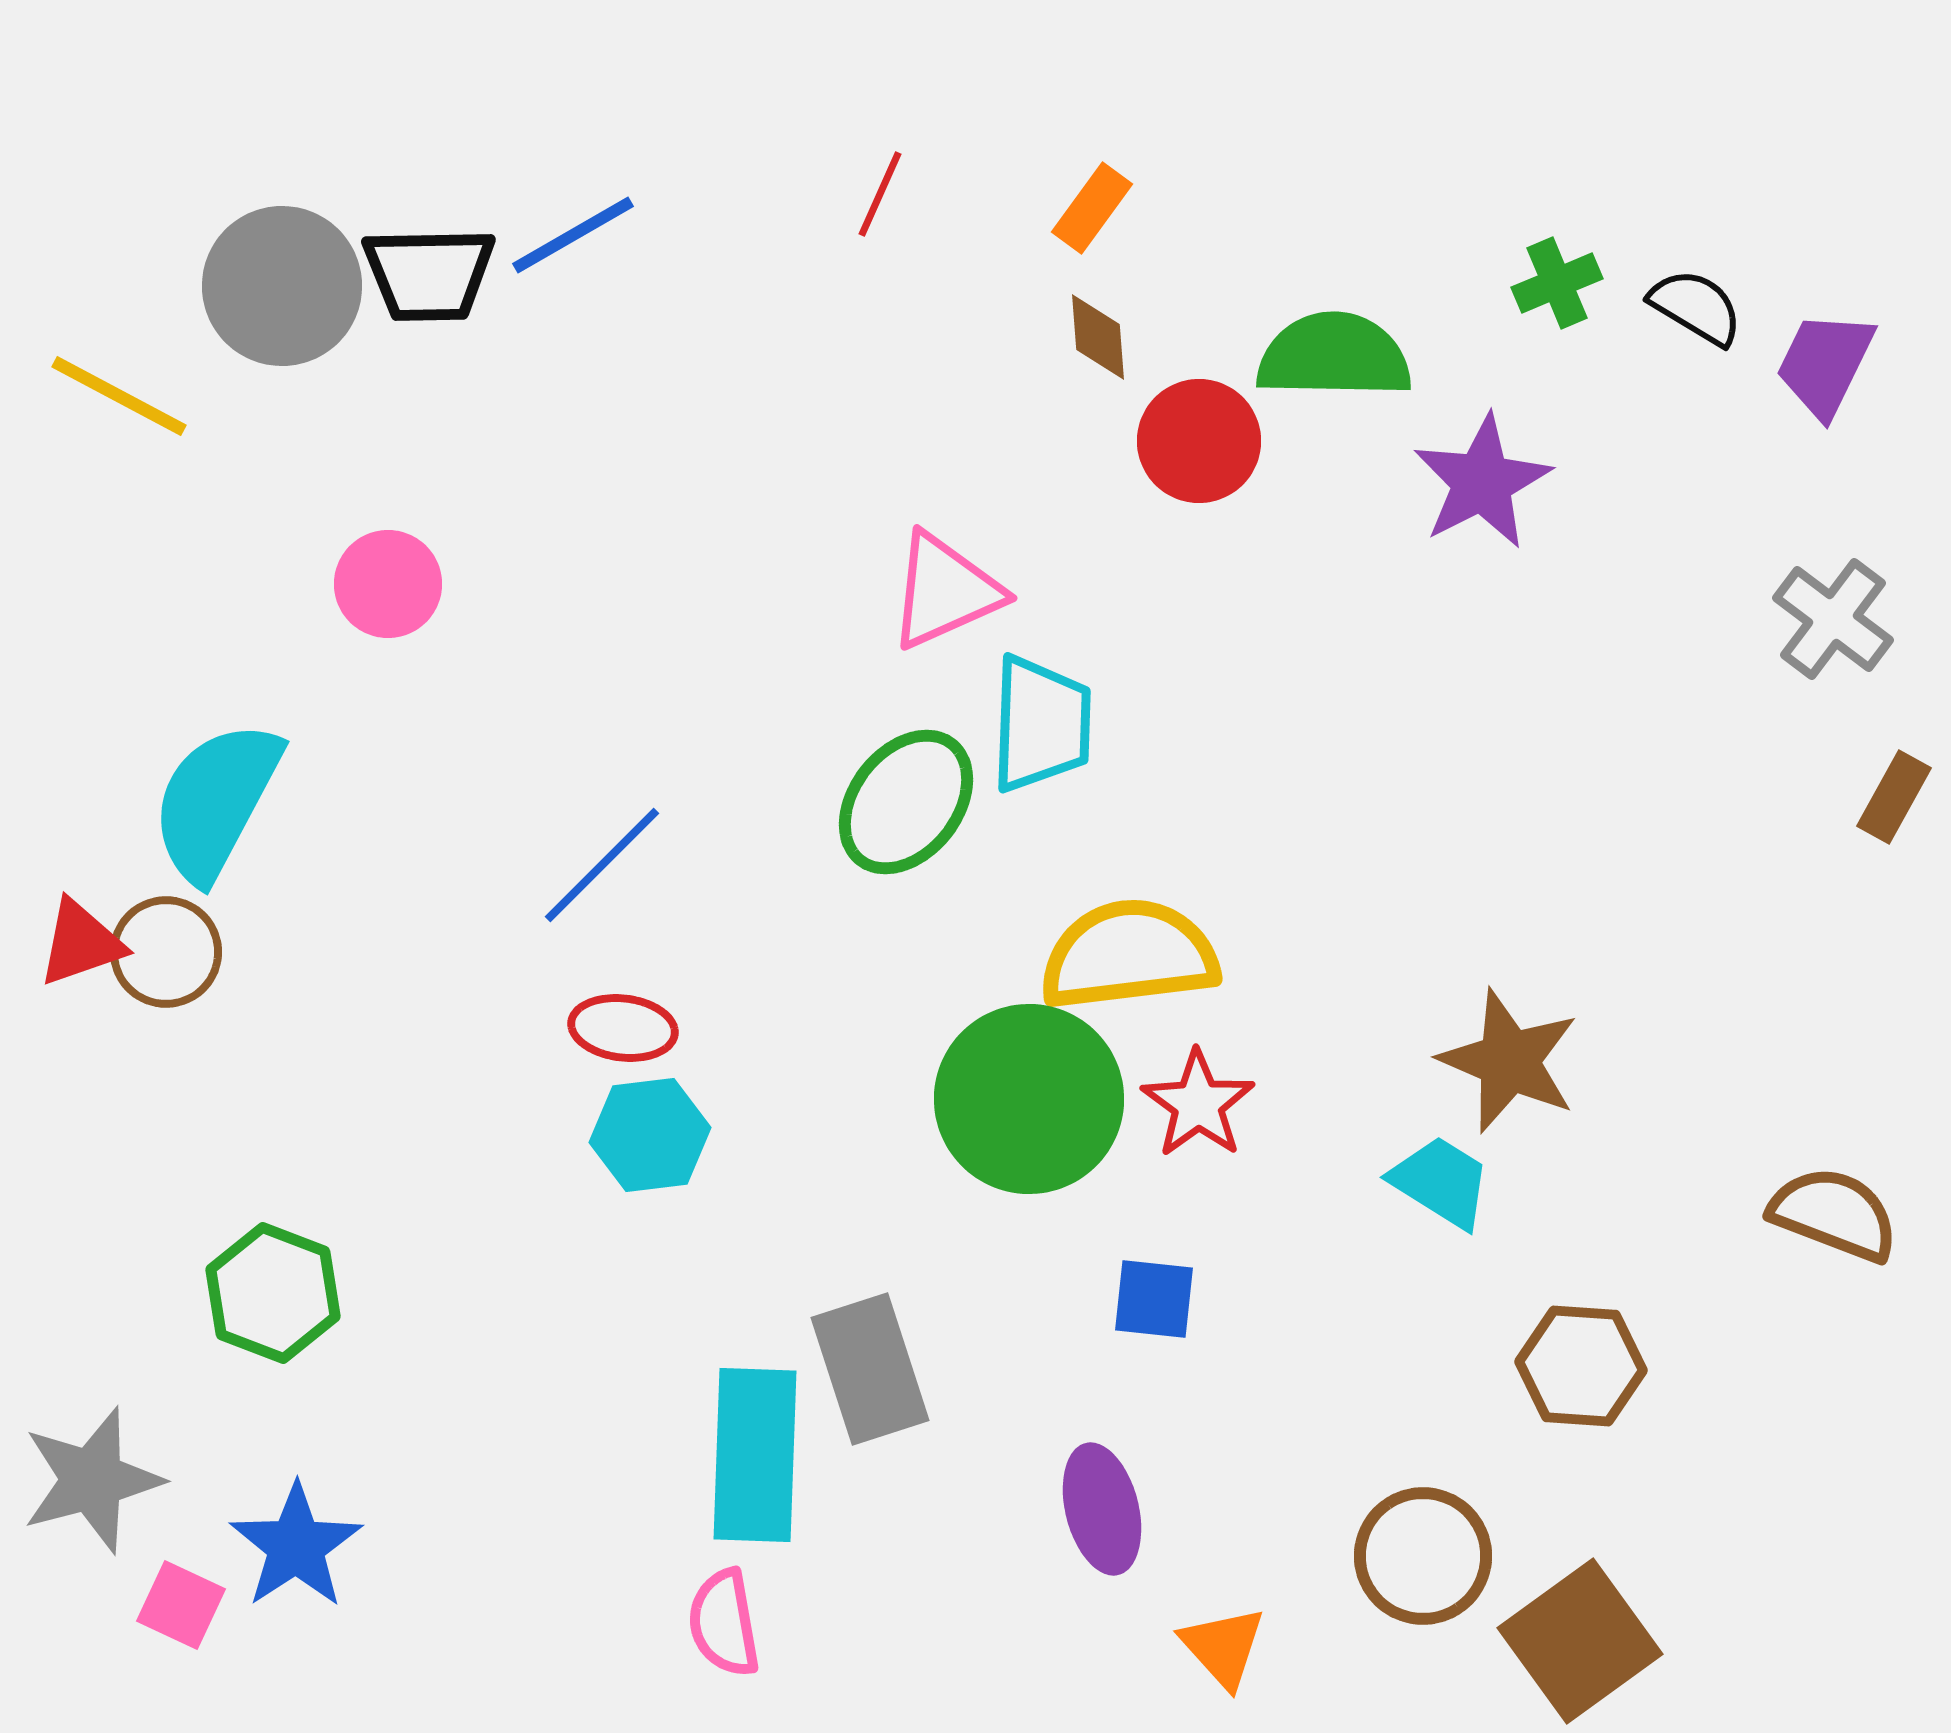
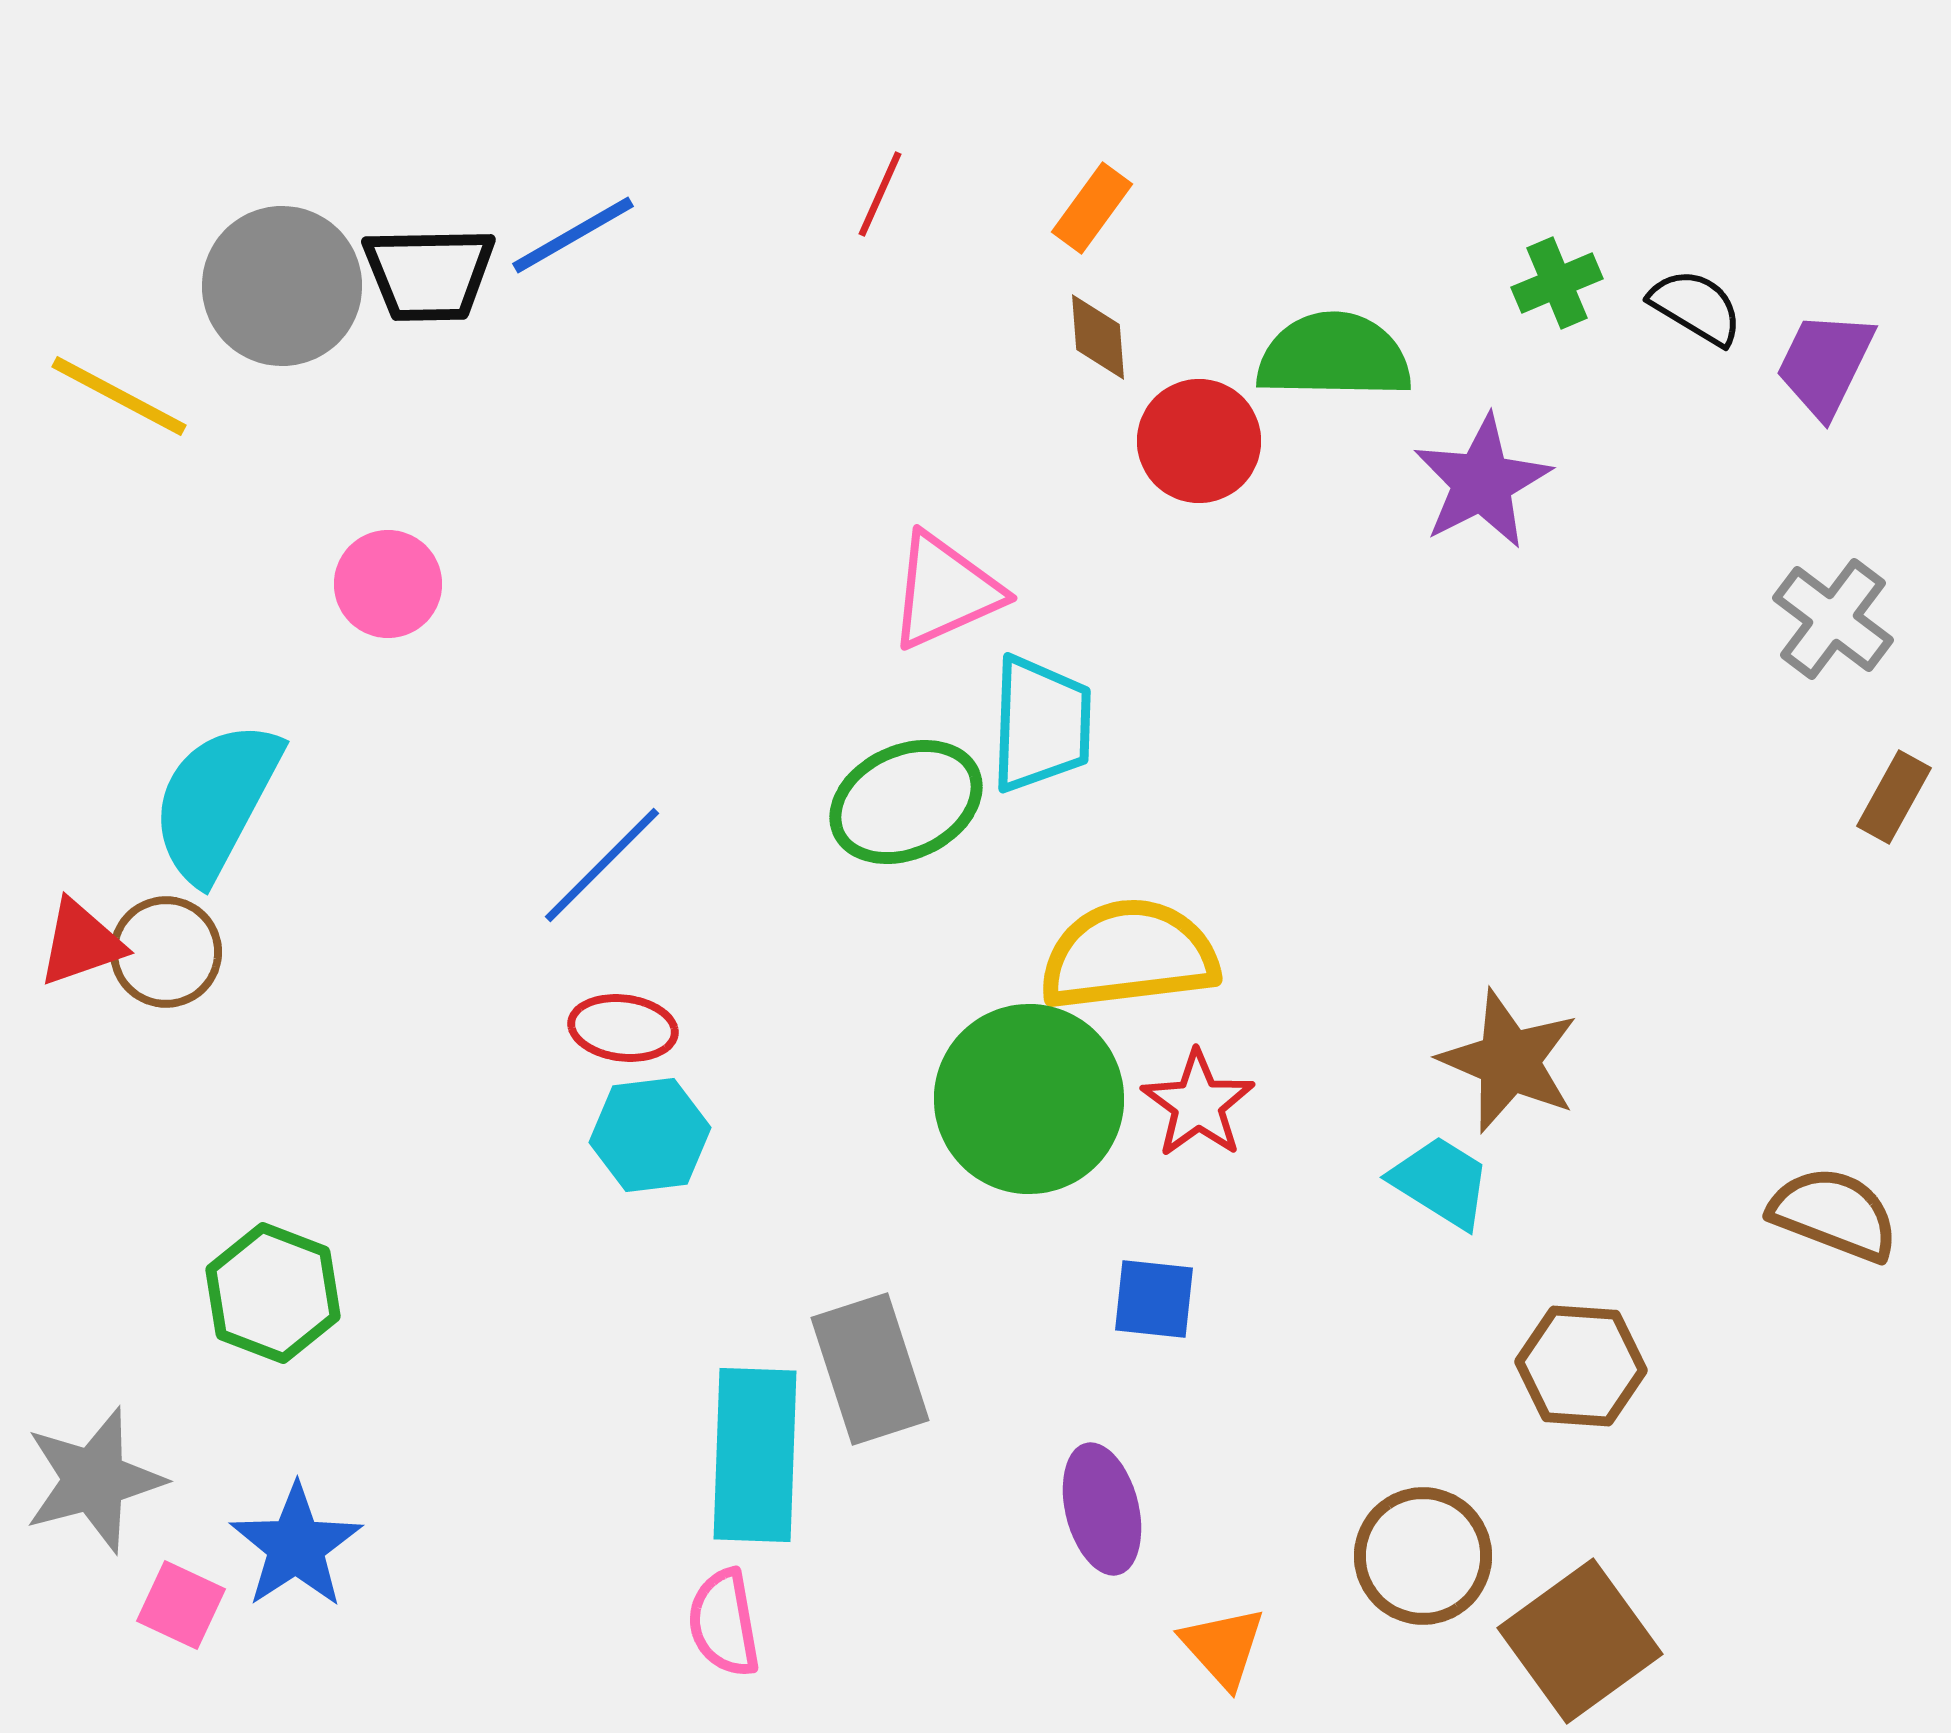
green ellipse at (906, 802): rotated 27 degrees clockwise
gray star at (92, 1480): moved 2 px right
